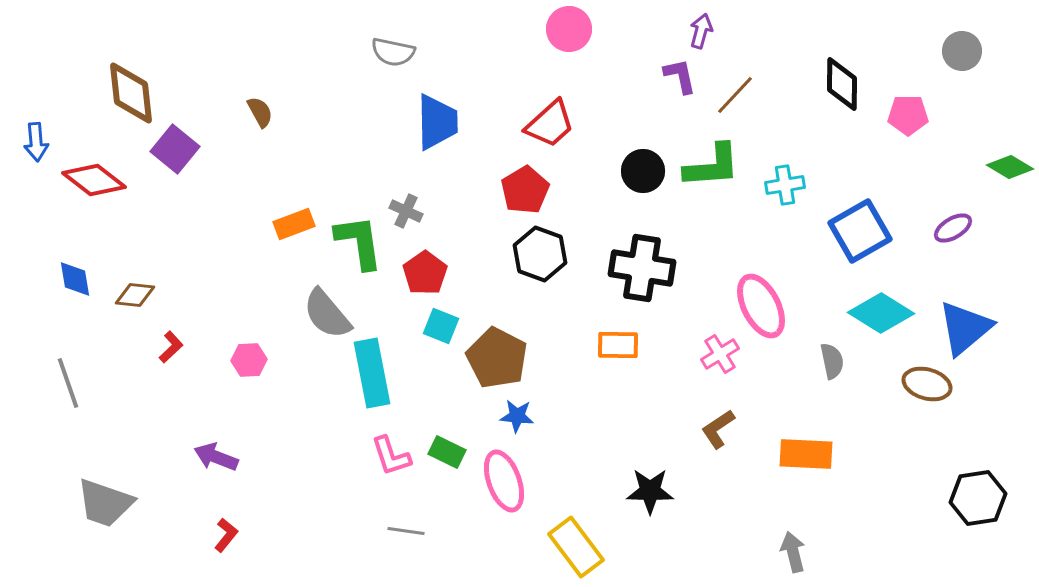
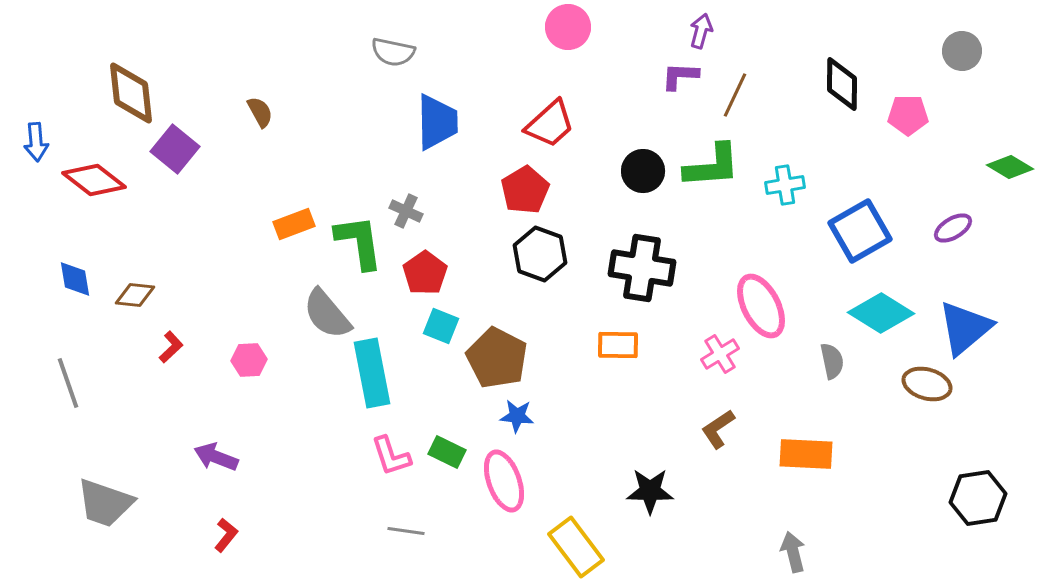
pink circle at (569, 29): moved 1 px left, 2 px up
purple L-shape at (680, 76): rotated 75 degrees counterclockwise
brown line at (735, 95): rotated 18 degrees counterclockwise
